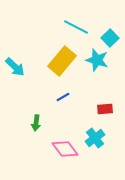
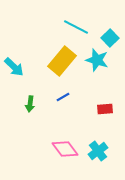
cyan arrow: moved 1 px left
green arrow: moved 6 px left, 19 px up
cyan cross: moved 3 px right, 13 px down
